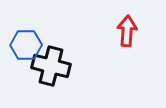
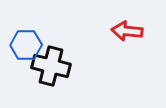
red arrow: rotated 88 degrees counterclockwise
